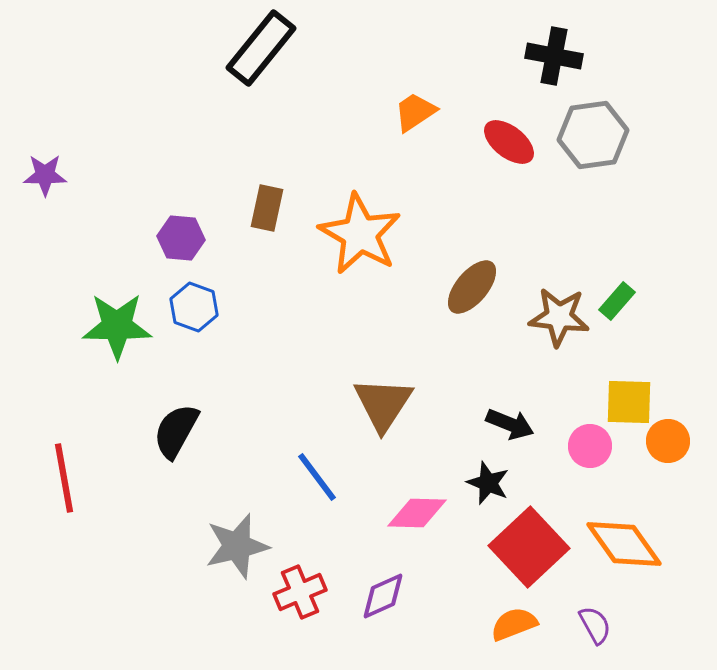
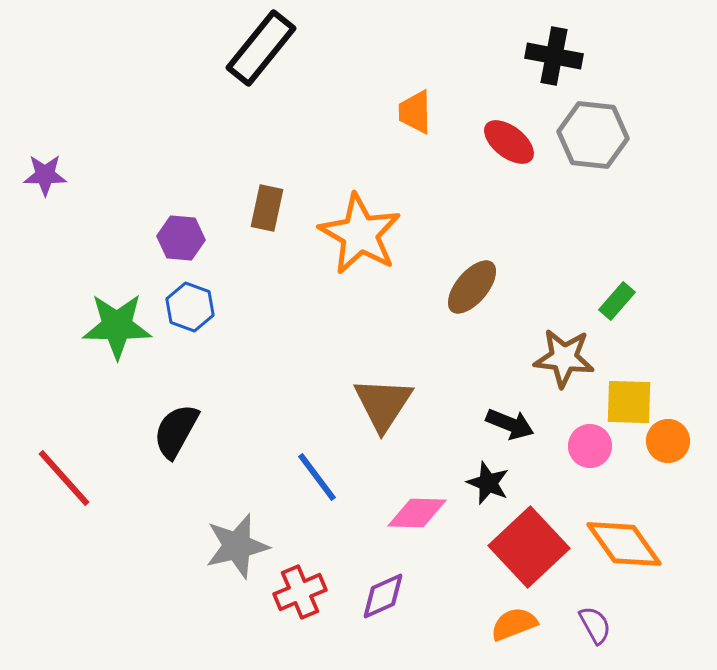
orange trapezoid: rotated 57 degrees counterclockwise
gray hexagon: rotated 14 degrees clockwise
blue hexagon: moved 4 px left
brown star: moved 5 px right, 41 px down
red line: rotated 32 degrees counterclockwise
